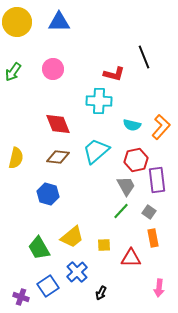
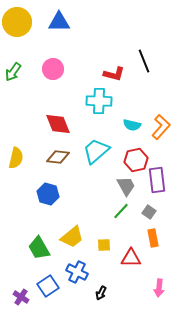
black line: moved 4 px down
blue cross: rotated 20 degrees counterclockwise
purple cross: rotated 14 degrees clockwise
